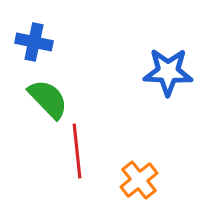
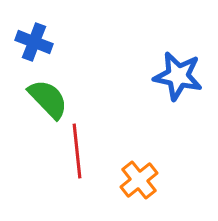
blue cross: rotated 9 degrees clockwise
blue star: moved 10 px right, 4 px down; rotated 9 degrees clockwise
